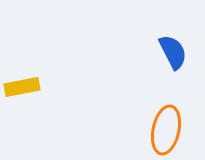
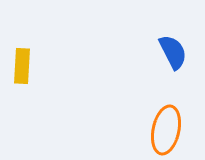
yellow rectangle: moved 21 px up; rotated 76 degrees counterclockwise
